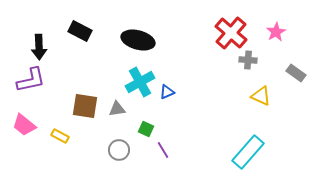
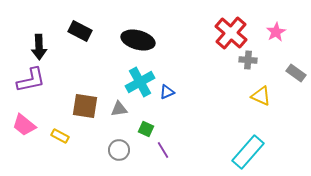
gray triangle: moved 2 px right
